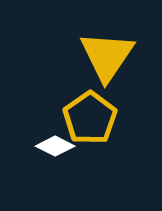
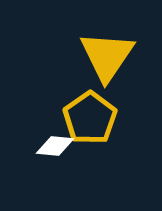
white diamond: rotated 21 degrees counterclockwise
